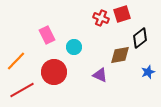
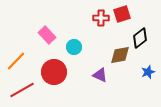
red cross: rotated 21 degrees counterclockwise
pink rectangle: rotated 18 degrees counterclockwise
